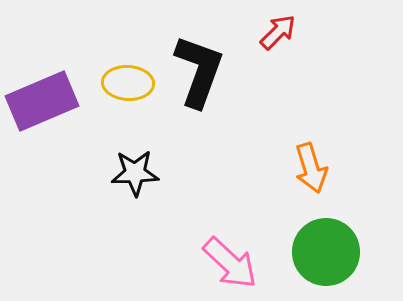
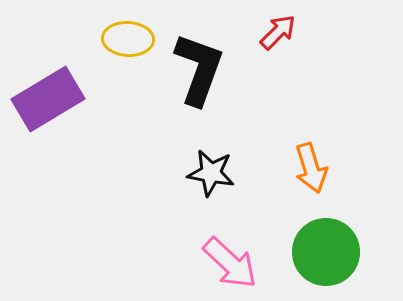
black L-shape: moved 2 px up
yellow ellipse: moved 44 px up
purple rectangle: moved 6 px right, 2 px up; rotated 8 degrees counterclockwise
black star: moved 76 px right; rotated 12 degrees clockwise
